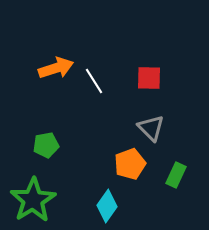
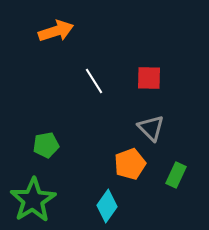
orange arrow: moved 37 px up
